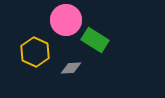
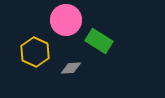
green rectangle: moved 4 px right, 1 px down
